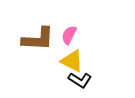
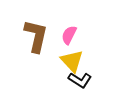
brown L-shape: moved 2 px left, 3 px up; rotated 80 degrees counterclockwise
yellow triangle: rotated 20 degrees clockwise
